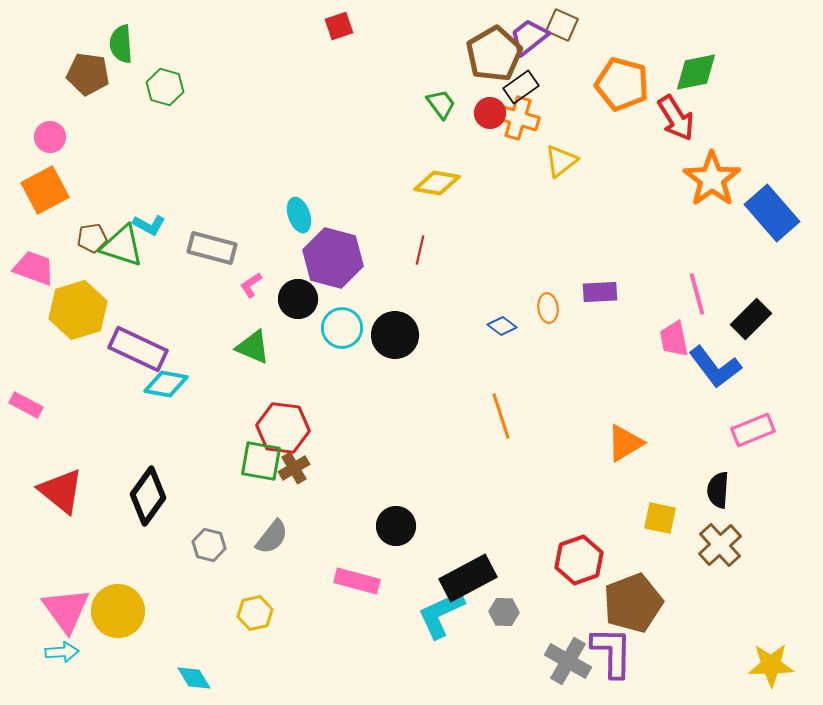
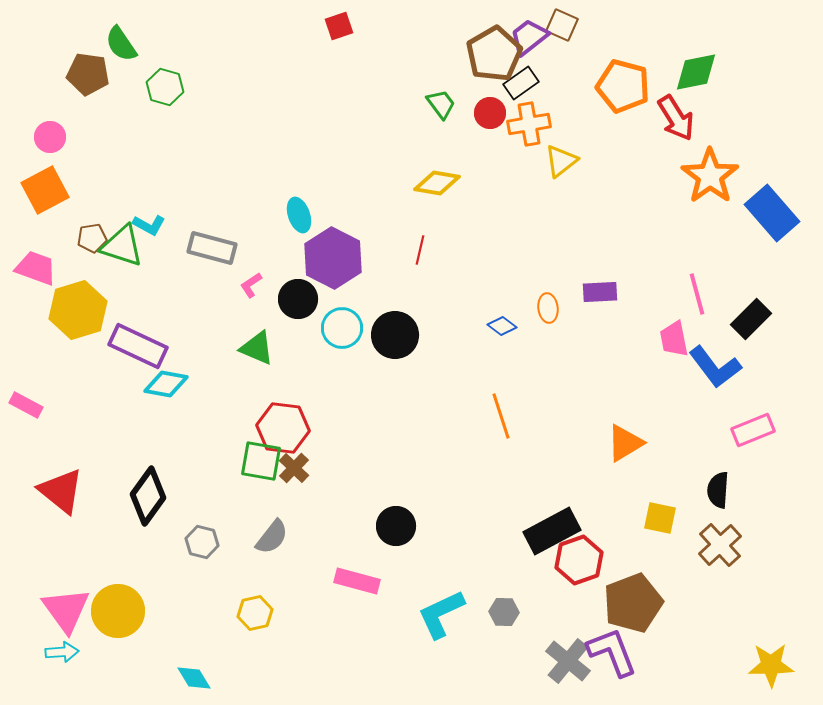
green semicircle at (121, 44): rotated 30 degrees counterclockwise
orange pentagon at (622, 84): moved 1 px right, 2 px down
black rectangle at (521, 87): moved 4 px up
orange cross at (518, 118): moved 11 px right, 6 px down; rotated 27 degrees counterclockwise
orange star at (712, 179): moved 2 px left, 3 px up
purple hexagon at (333, 258): rotated 12 degrees clockwise
pink trapezoid at (34, 268): moved 2 px right
green triangle at (253, 347): moved 4 px right, 1 px down
purple rectangle at (138, 349): moved 3 px up
brown cross at (294, 468): rotated 16 degrees counterclockwise
gray hexagon at (209, 545): moved 7 px left, 3 px up
black rectangle at (468, 578): moved 84 px right, 47 px up
purple L-shape at (612, 652): rotated 22 degrees counterclockwise
gray cross at (568, 661): rotated 9 degrees clockwise
